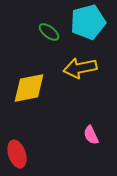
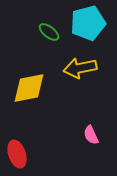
cyan pentagon: moved 1 px down
